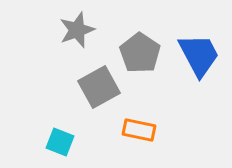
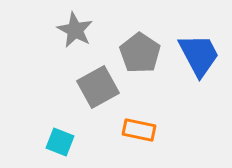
gray star: moved 2 px left; rotated 24 degrees counterclockwise
gray square: moved 1 px left
